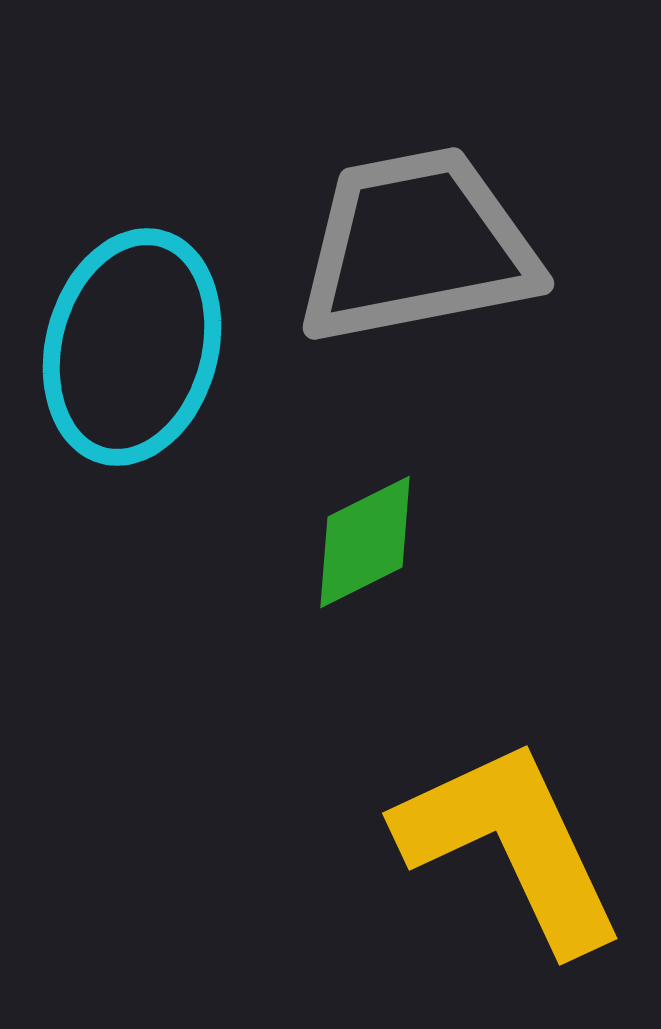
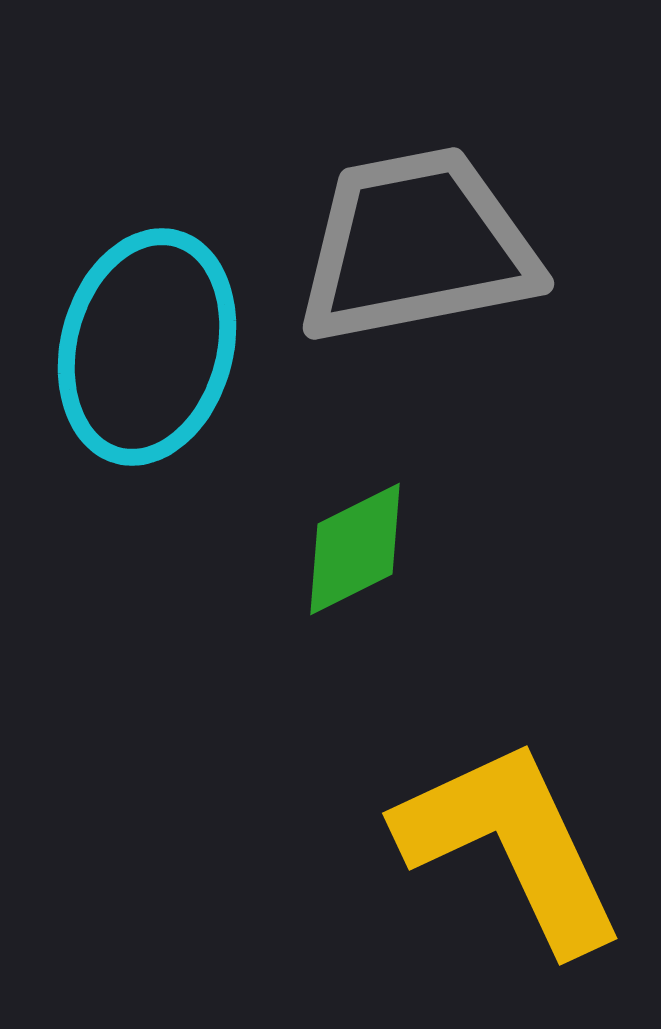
cyan ellipse: moved 15 px right
green diamond: moved 10 px left, 7 px down
